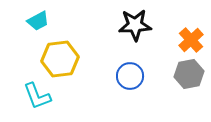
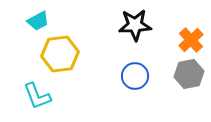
yellow hexagon: moved 5 px up
blue circle: moved 5 px right
